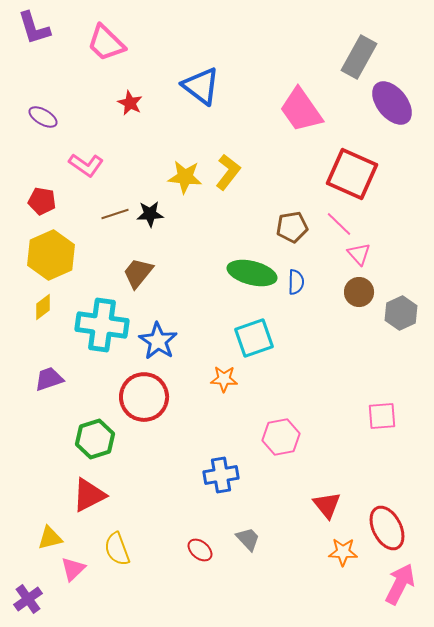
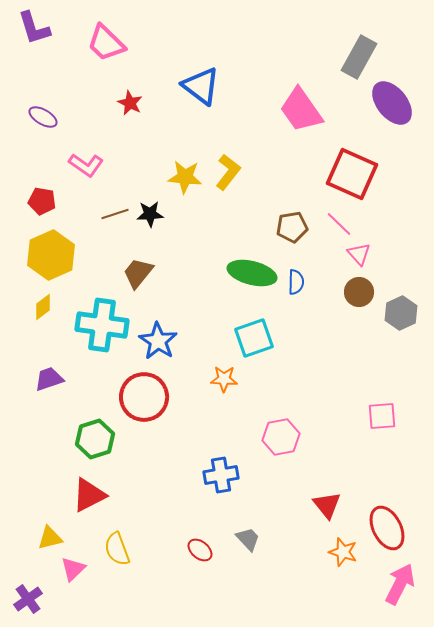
orange star at (343, 552): rotated 16 degrees clockwise
